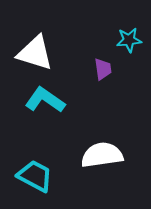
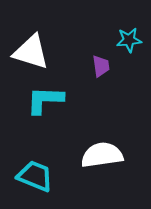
white triangle: moved 4 px left, 1 px up
purple trapezoid: moved 2 px left, 3 px up
cyan L-shape: rotated 33 degrees counterclockwise
cyan trapezoid: rotated 6 degrees counterclockwise
